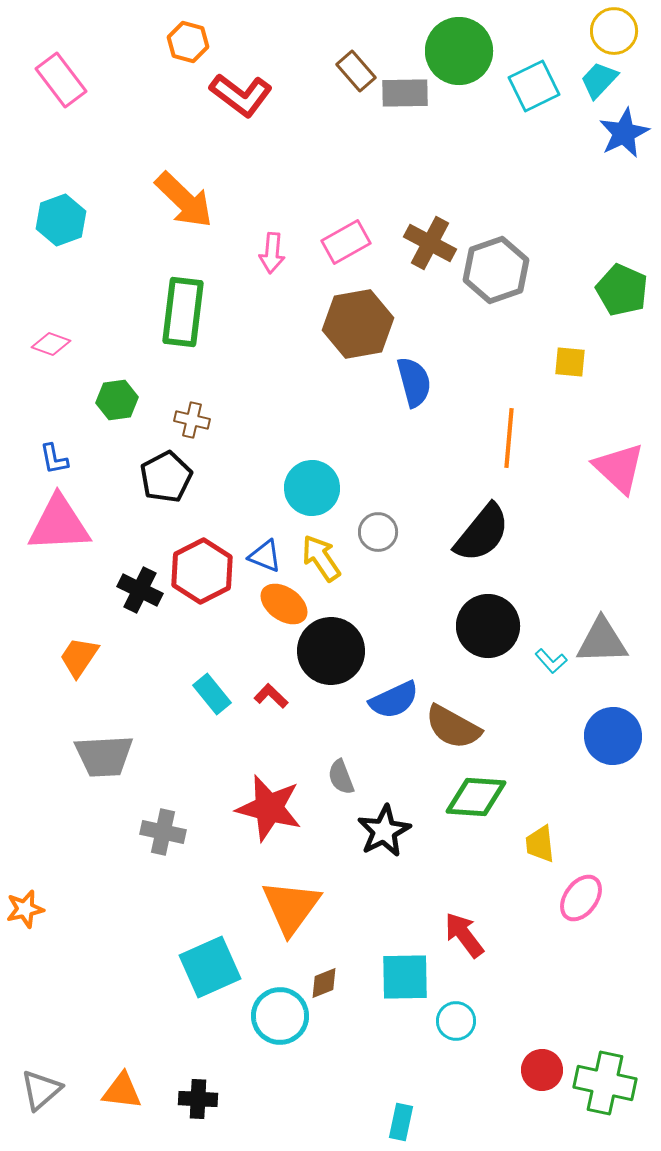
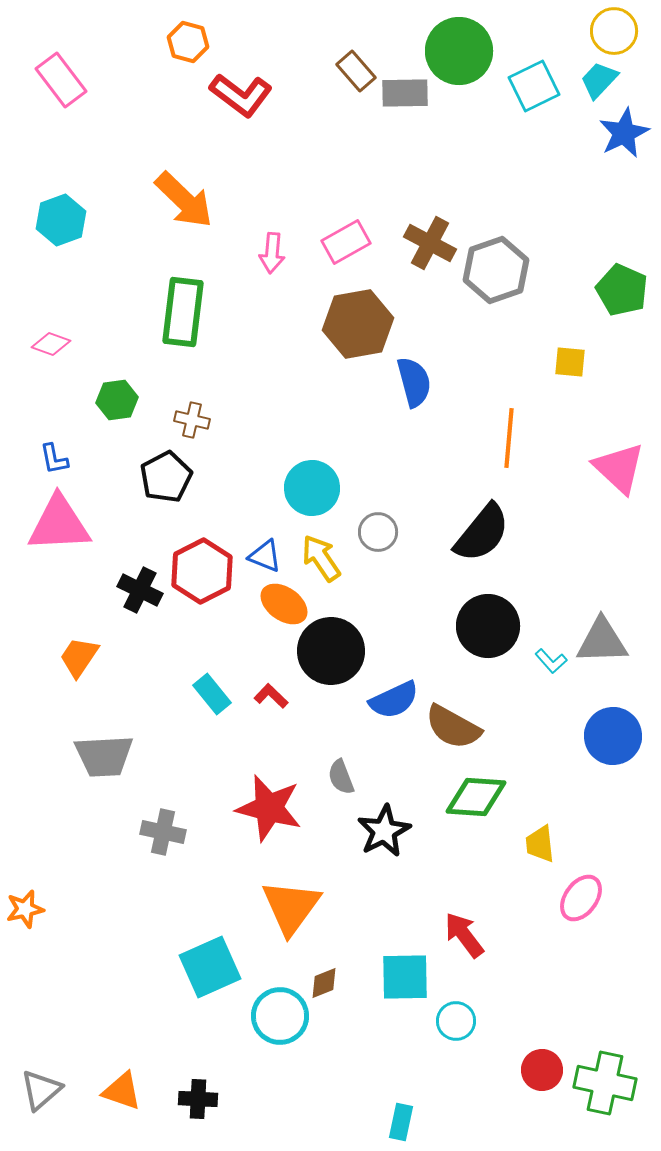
orange triangle at (122, 1091): rotated 12 degrees clockwise
